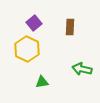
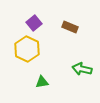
brown rectangle: rotated 70 degrees counterclockwise
